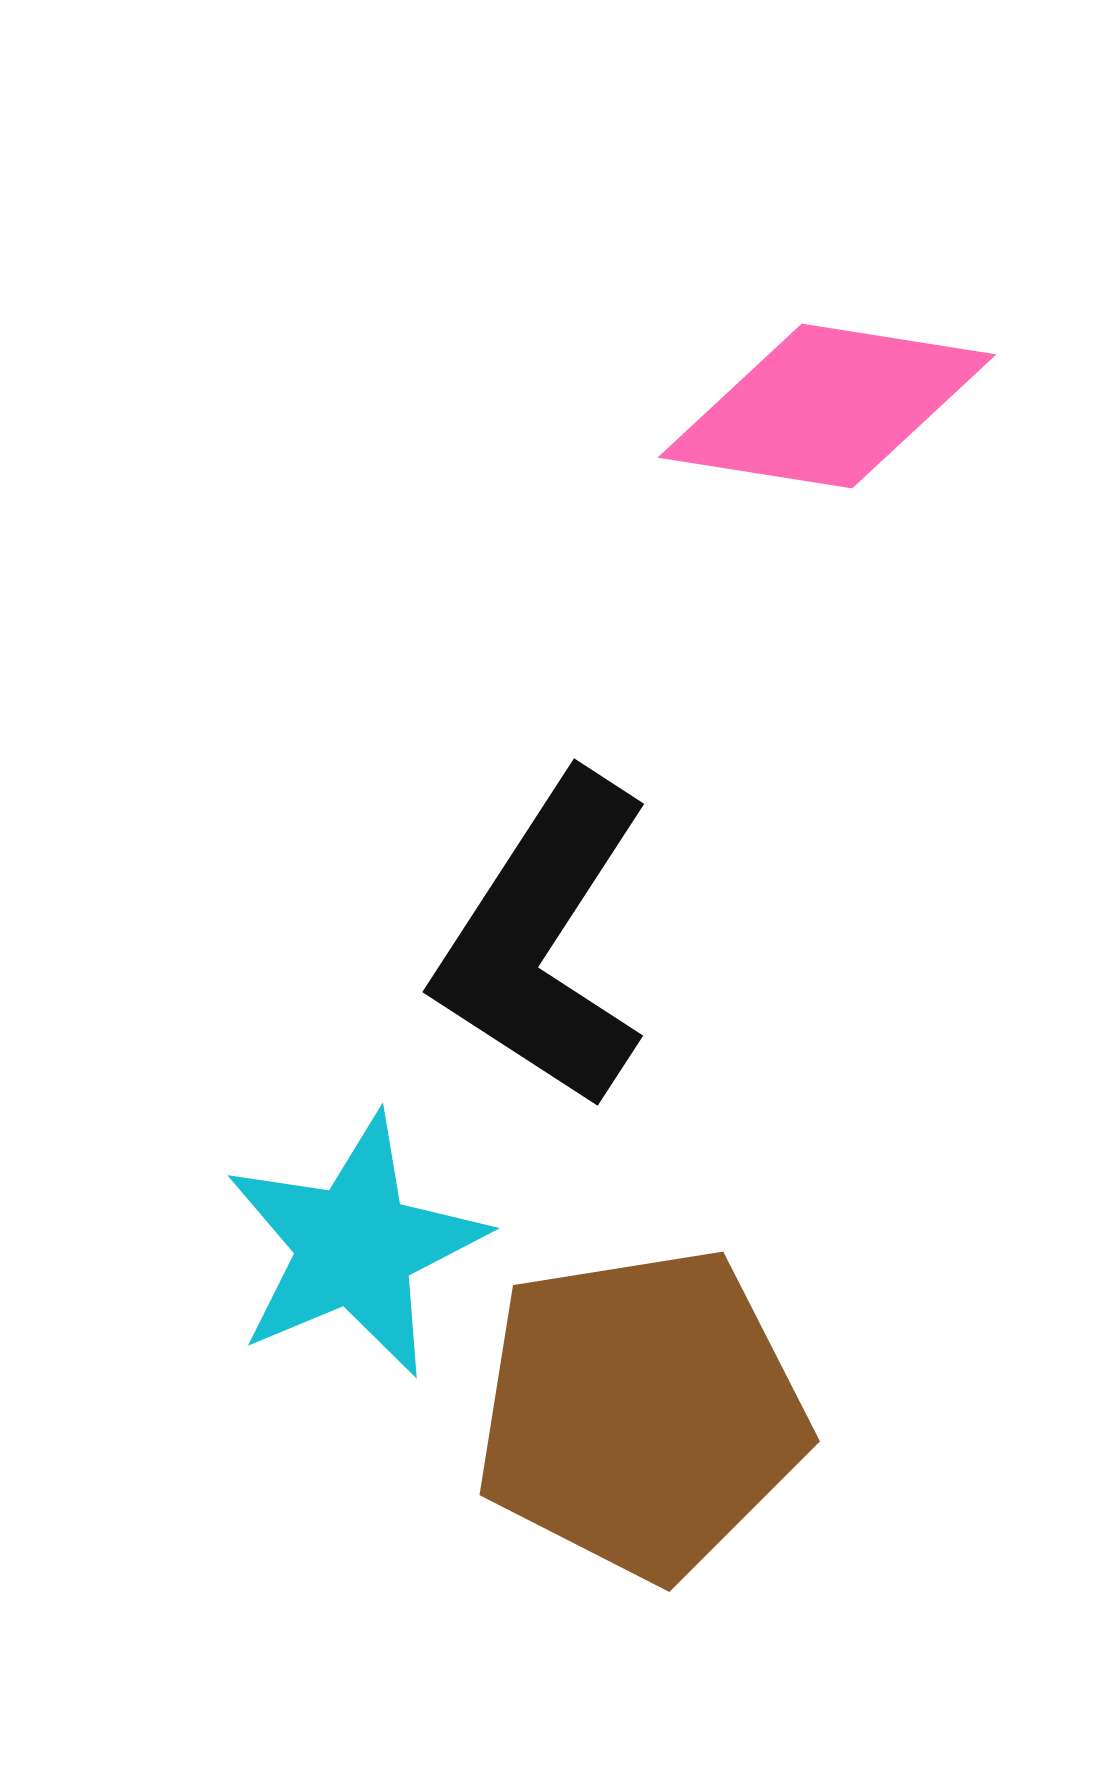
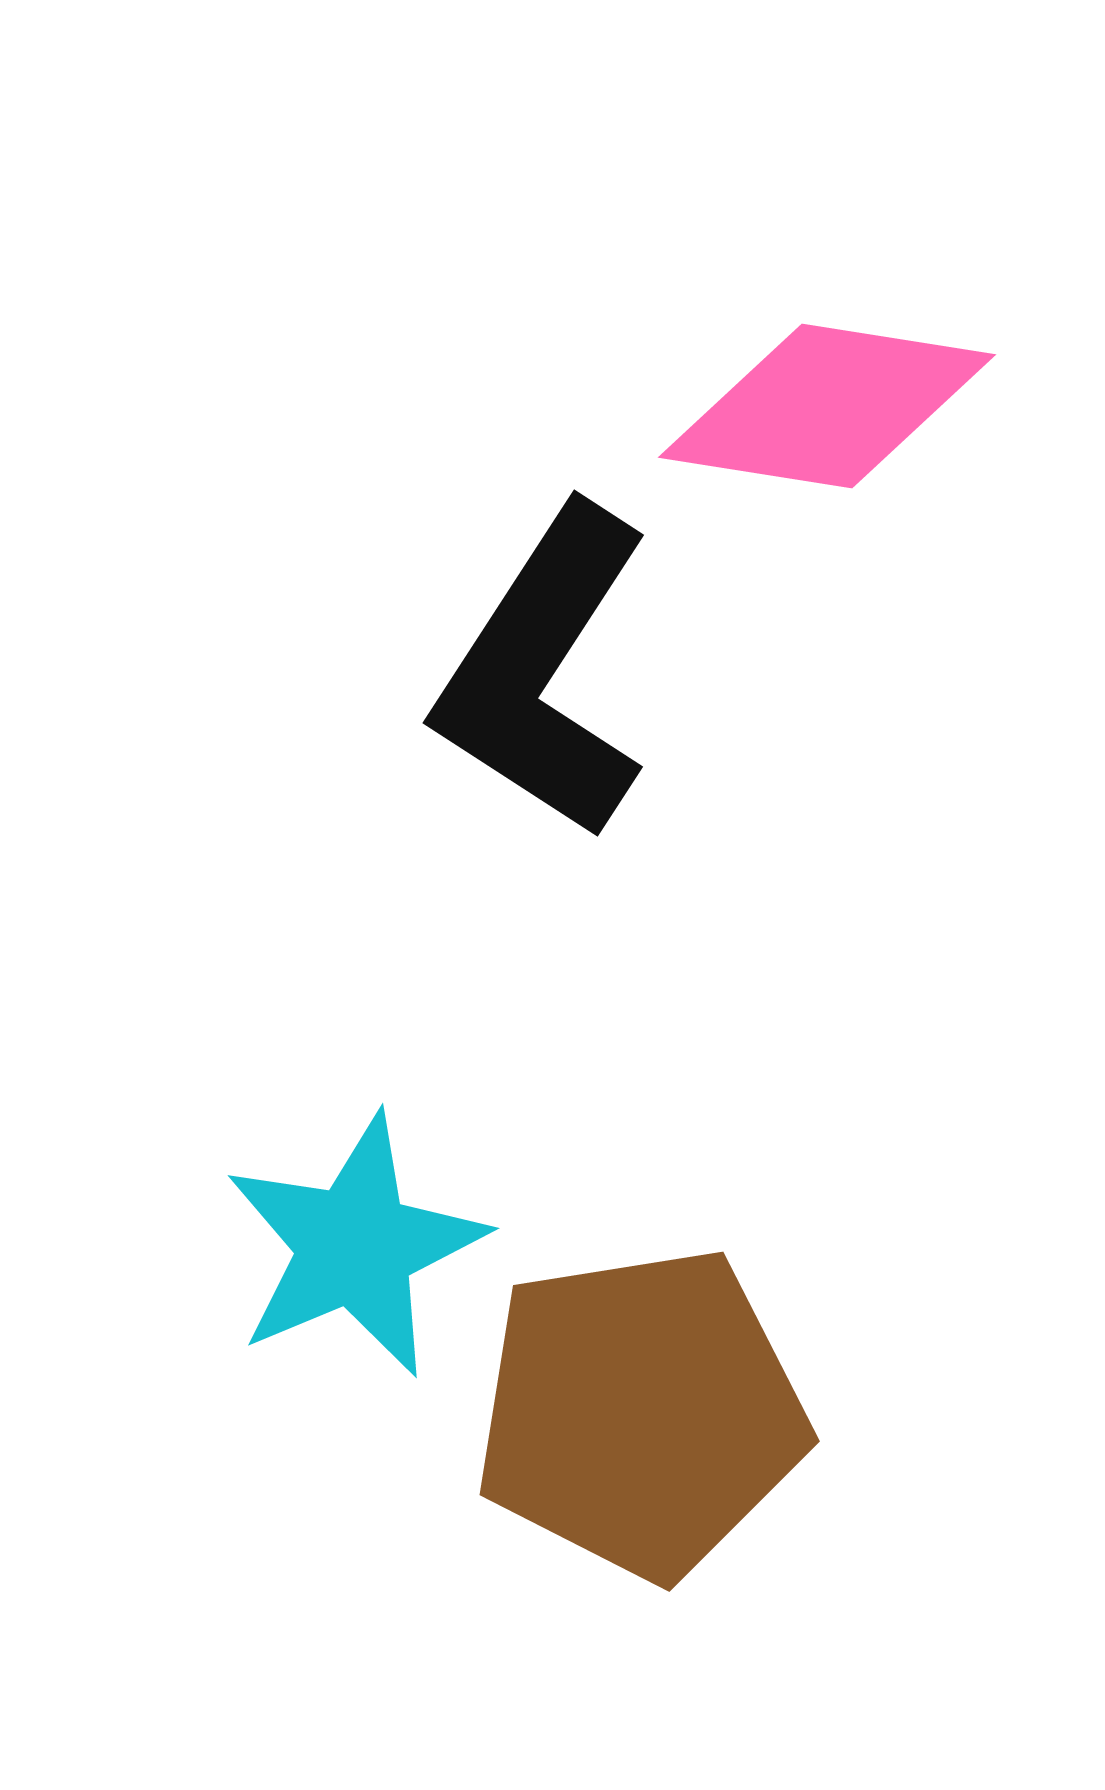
black L-shape: moved 269 px up
